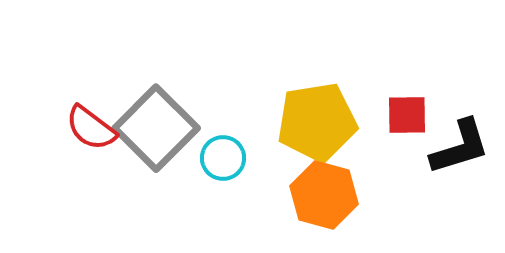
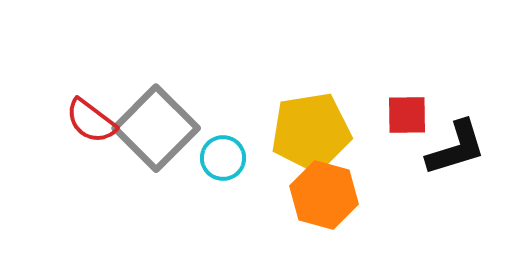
yellow pentagon: moved 6 px left, 10 px down
red semicircle: moved 7 px up
black L-shape: moved 4 px left, 1 px down
